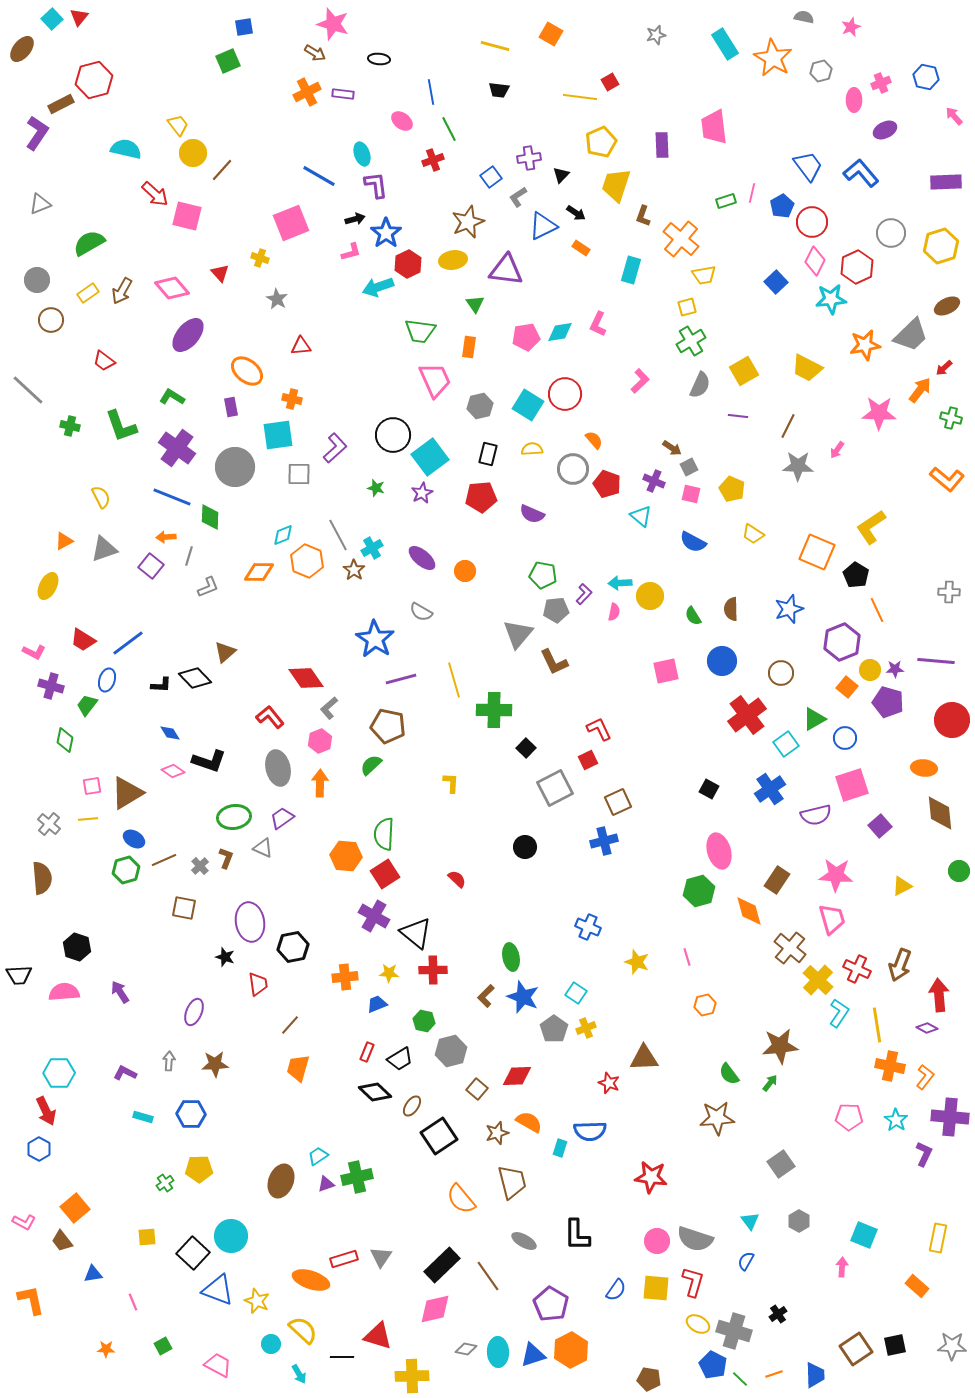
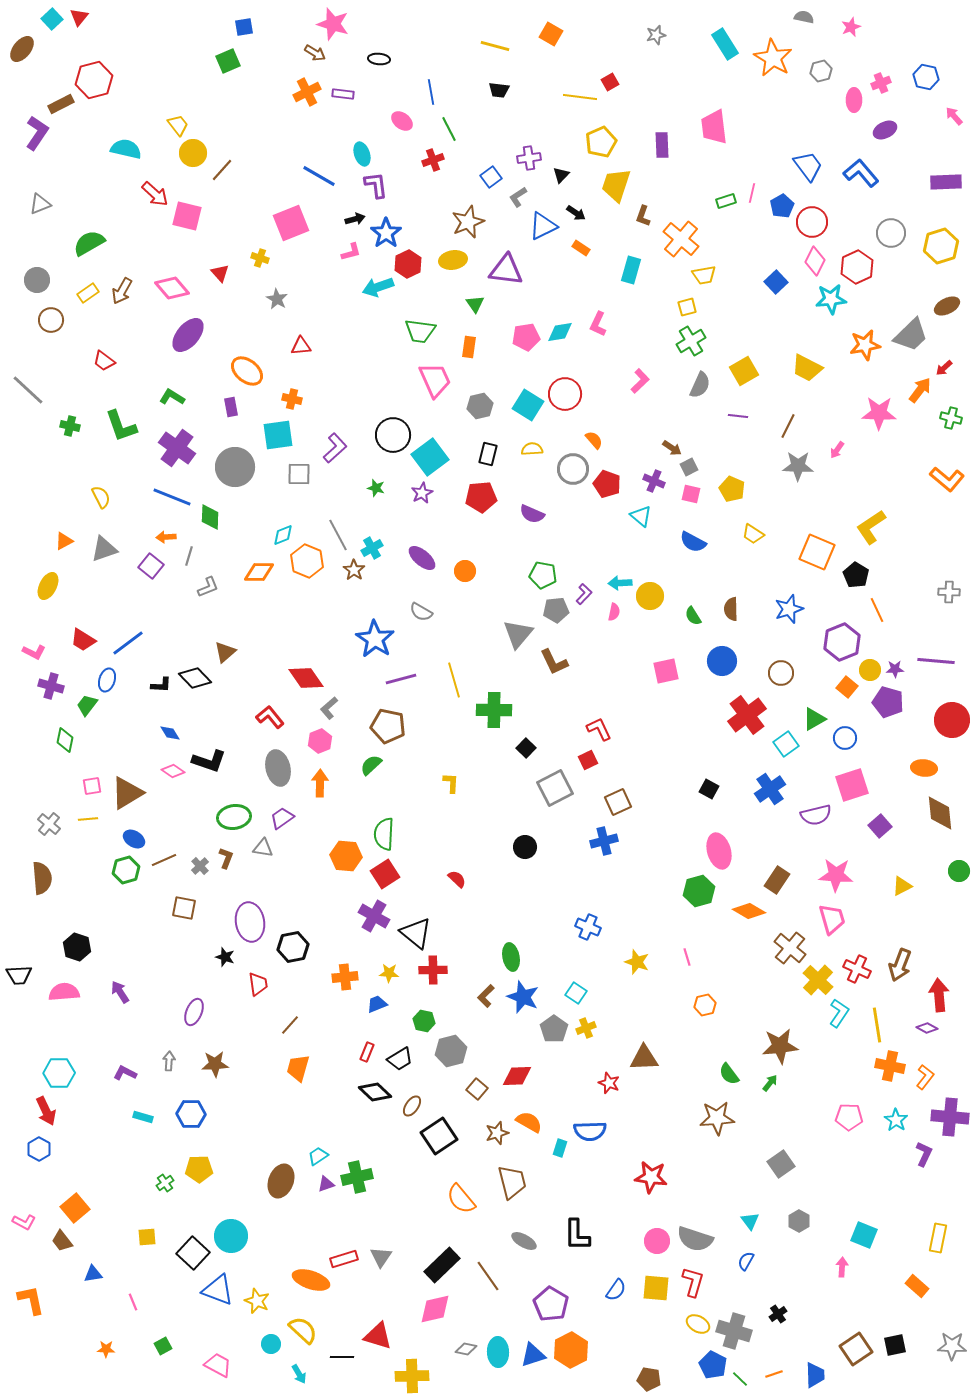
gray triangle at (263, 848): rotated 15 degrees counterclockwise
orange diamond at (749, 911): rotated 44 degrees counterclockwise
